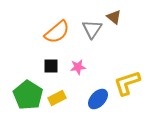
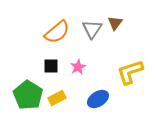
brown triangle: moved 1 px right, 6 px down; rotated 28 degrees clockwise
pink star: rotated 21 degrees counterclockwise
yellow L-shape: moved 3 px right, 11 px up
blue ellipse: rotated 15 degrees clockwise
